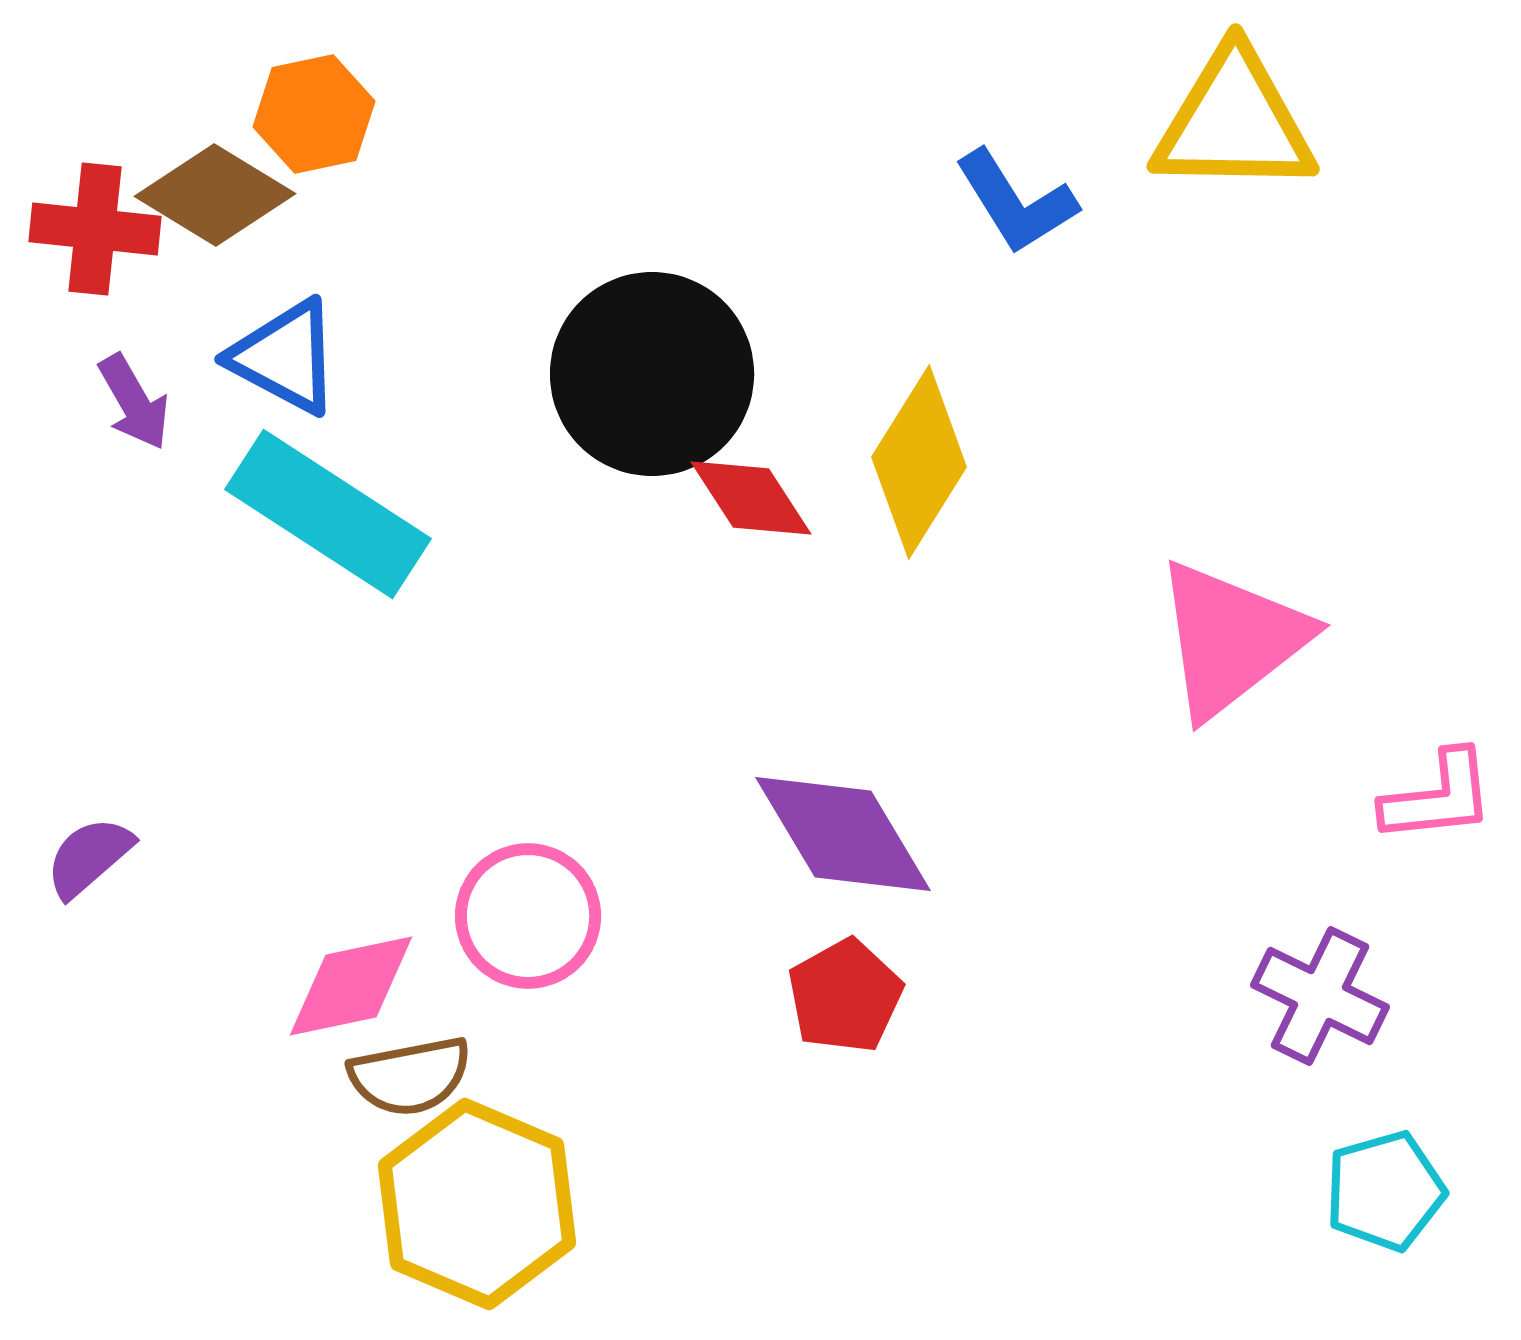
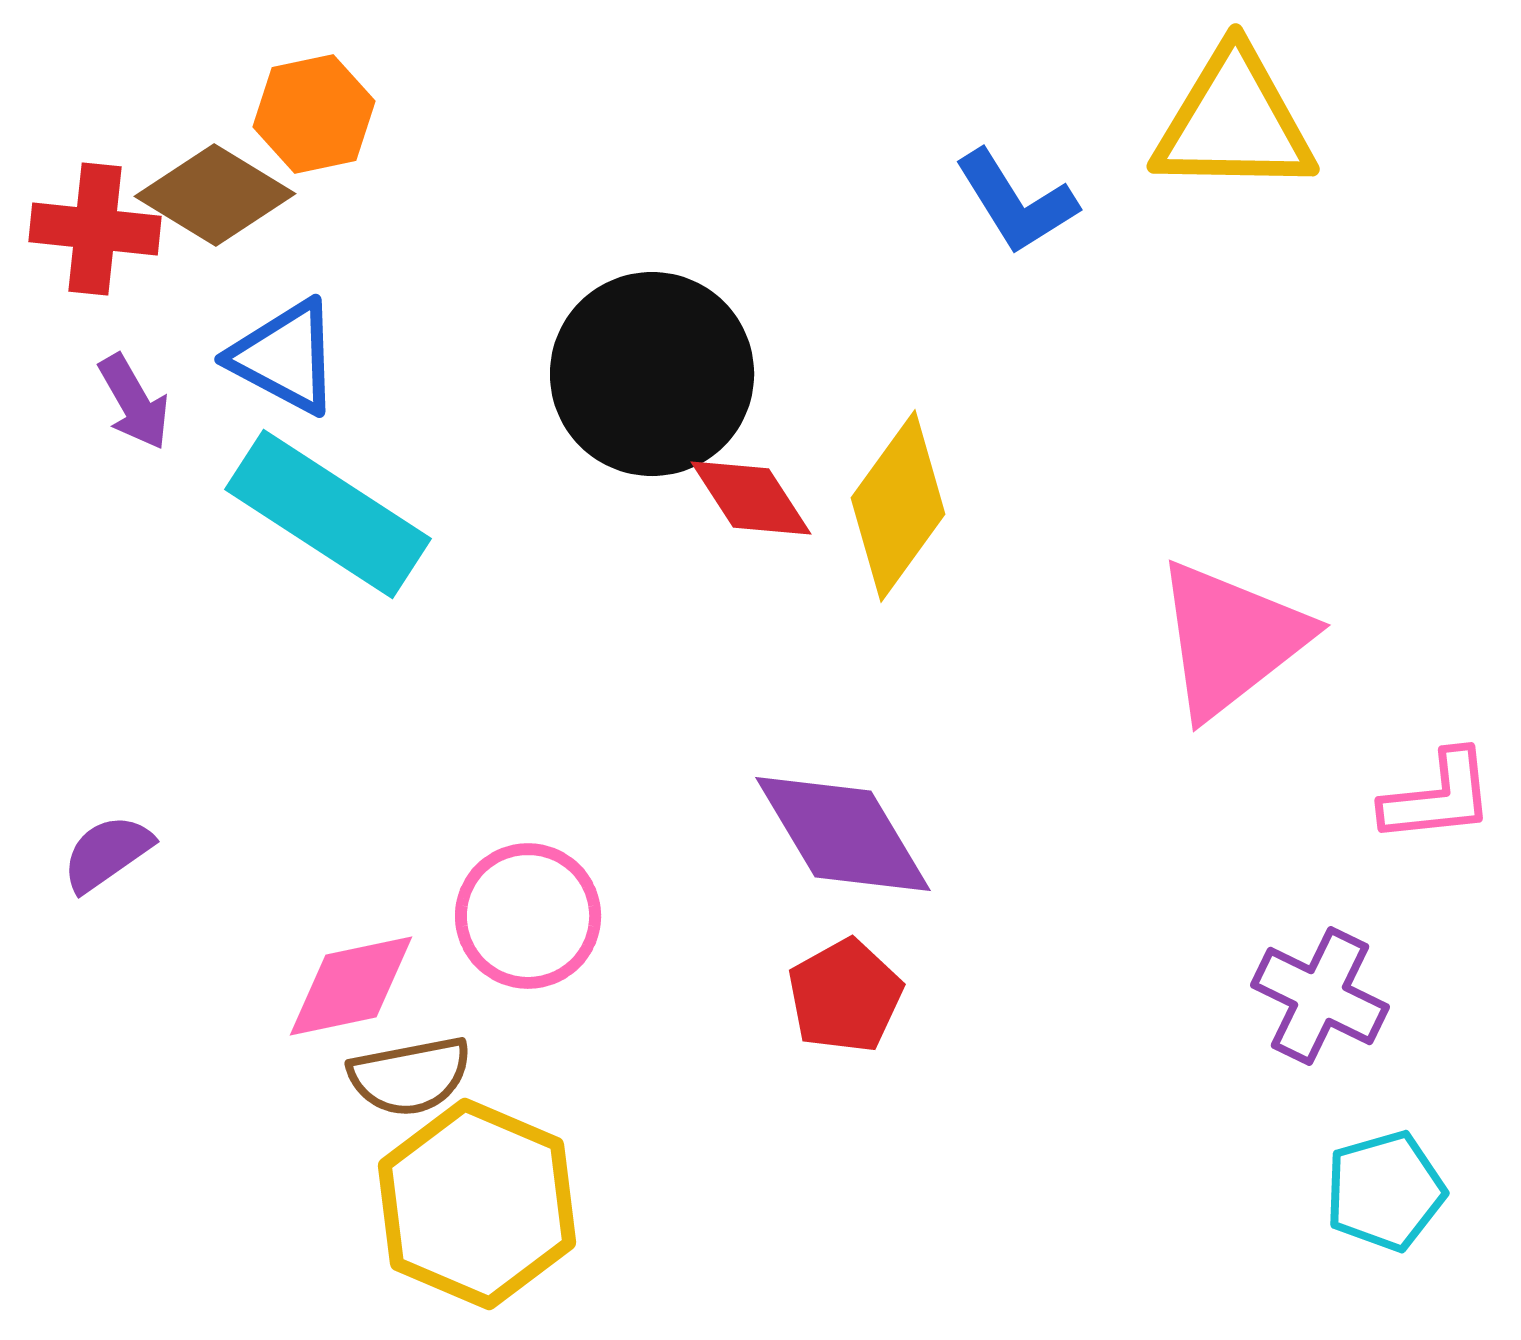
yellow diamond: moved 21 px left, 44 px down; rotated 4 degrees clockwise
purple semicircle: moved 18 px right, 4 px up; rotated 6 degrees clockwise
